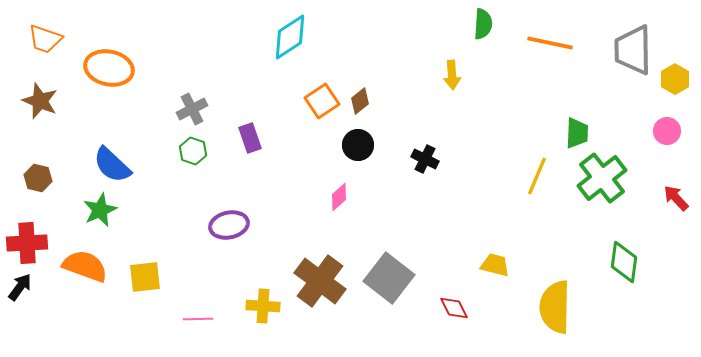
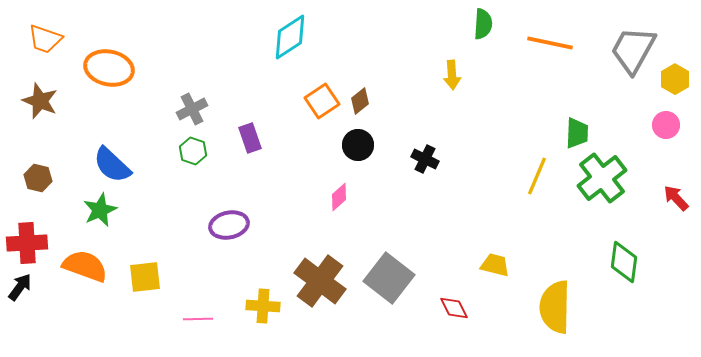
gray trapezoid: rotated 30 degrees clockwise
pink circle: moved 1 px left, 6 px up
